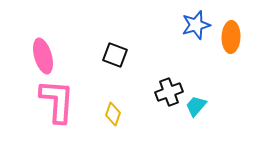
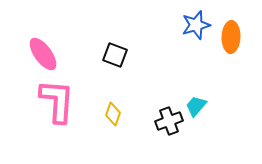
pink ellipse: moved 2 px up; rotated 20 degrees counterclockwise
black cross: moved 29 px down
